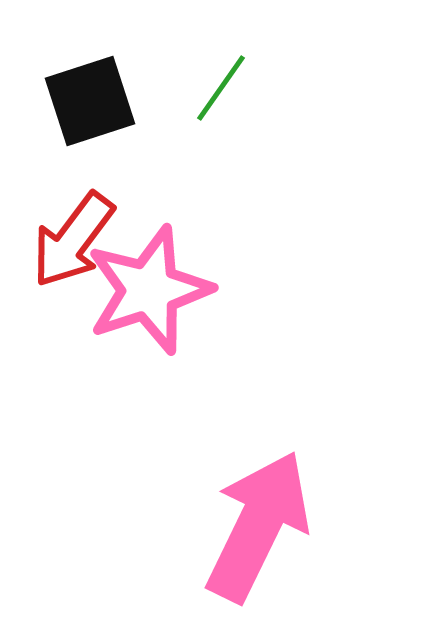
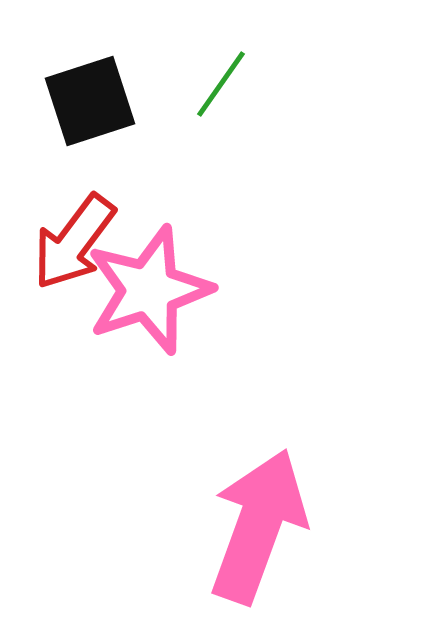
green line: moved 4 px up
red arrow: moved 1 px right, 2 px down
pink arrow: rotated 6 degrees counterclockwise
